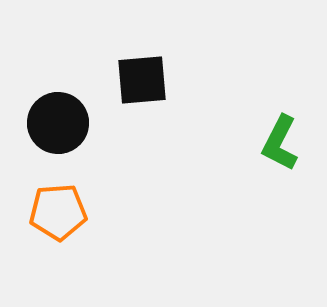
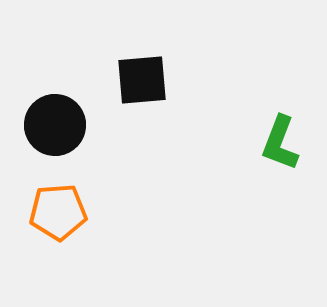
black circle: moved 3 px left, 2 px down
green L-shape: rotated 6 degrees counterclockwise
